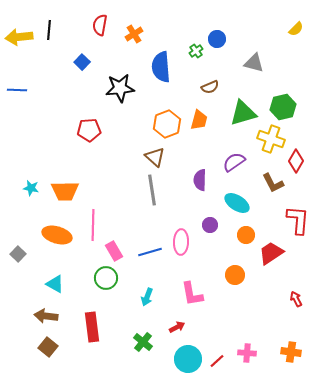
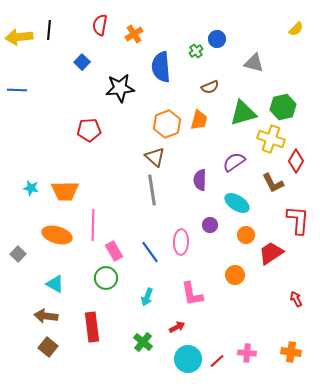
blue line at (150, 252): rotated 70 degrees clockwise
